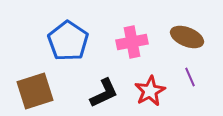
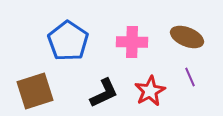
pink cross: rotated 12 degrees clockwise
